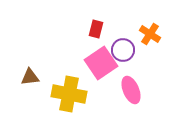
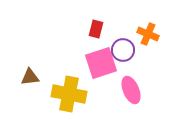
orange cross: moved 2 px left; rotated 10 degrees counterclockwise
pink square: rotated 16 degrees clockwise
